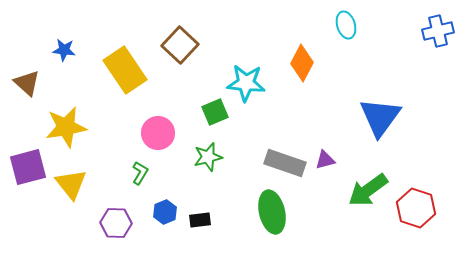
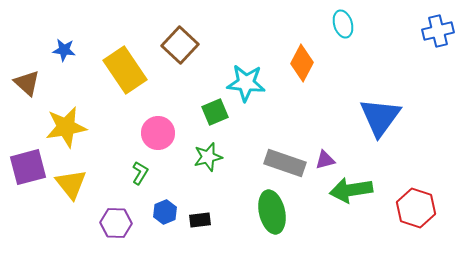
cyan ellipse: moved 3 px left, 1 px up
green arrow: moved 17 px left; rotated 27 degrees clockwise
